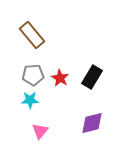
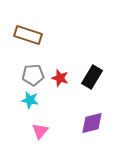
brown rectangle: moved 4 px left; rotated 32 degrees counterclockwise
red star: rotated 12 degrees counterclockwise
cyan star: rotated 12 degrees clockwise
